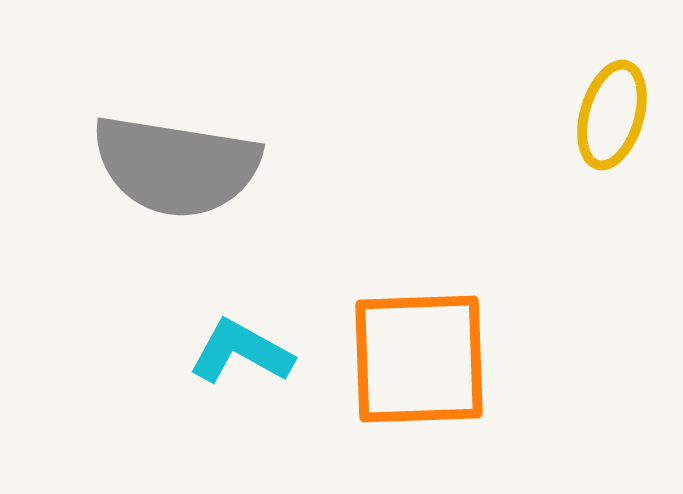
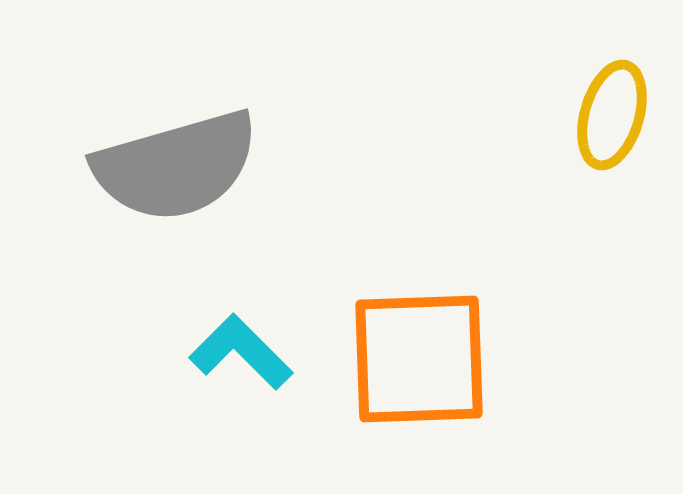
gray semicircle: rotated 25 degrees counterclockwise
cyan L-shape: rotated 16 degrees clockwise
